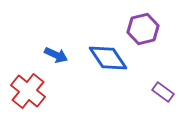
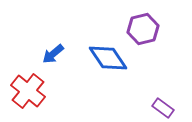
blue arrow: moved 3 px left, 1 px up; rotated 115 degrees clockwise
purple rectangle: moved 16 px down
